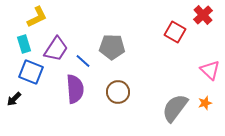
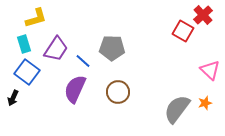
yellow L-shape: moved 1 px left, 1 px down; rotated 10 degrees clockwise
red square: moved 8 px right, 1 px up
gray pentagon: moved 1 px down
blue square: moved 4 px left; rotated 15 degrees clockwise
purple semicircle: rotated 152 degrees counterclockwise
black arrow: moved 1 px left, 1 px up; rotated 21 degrees counterclockwise
gray semicircle: moved 2 px right, 1 px down
